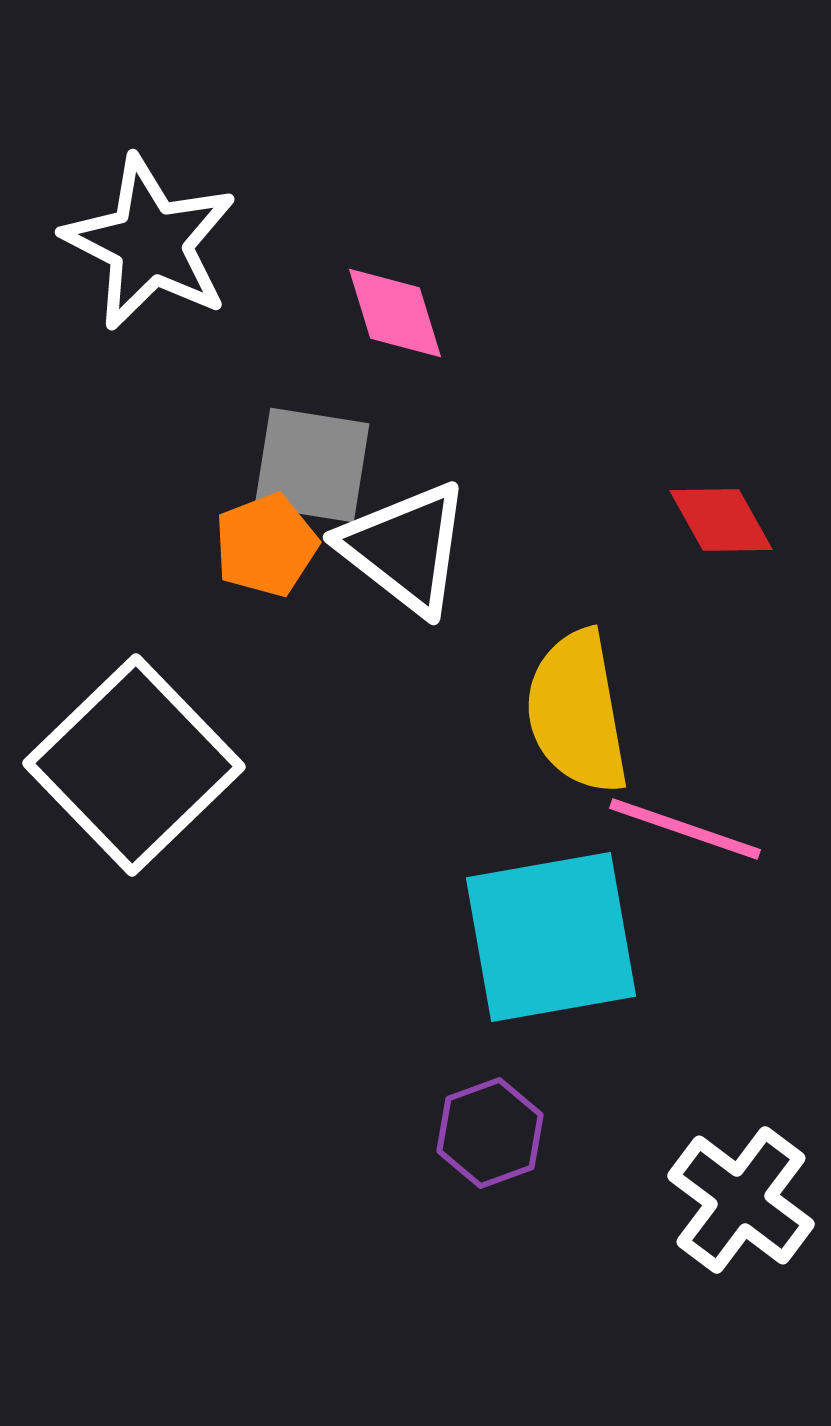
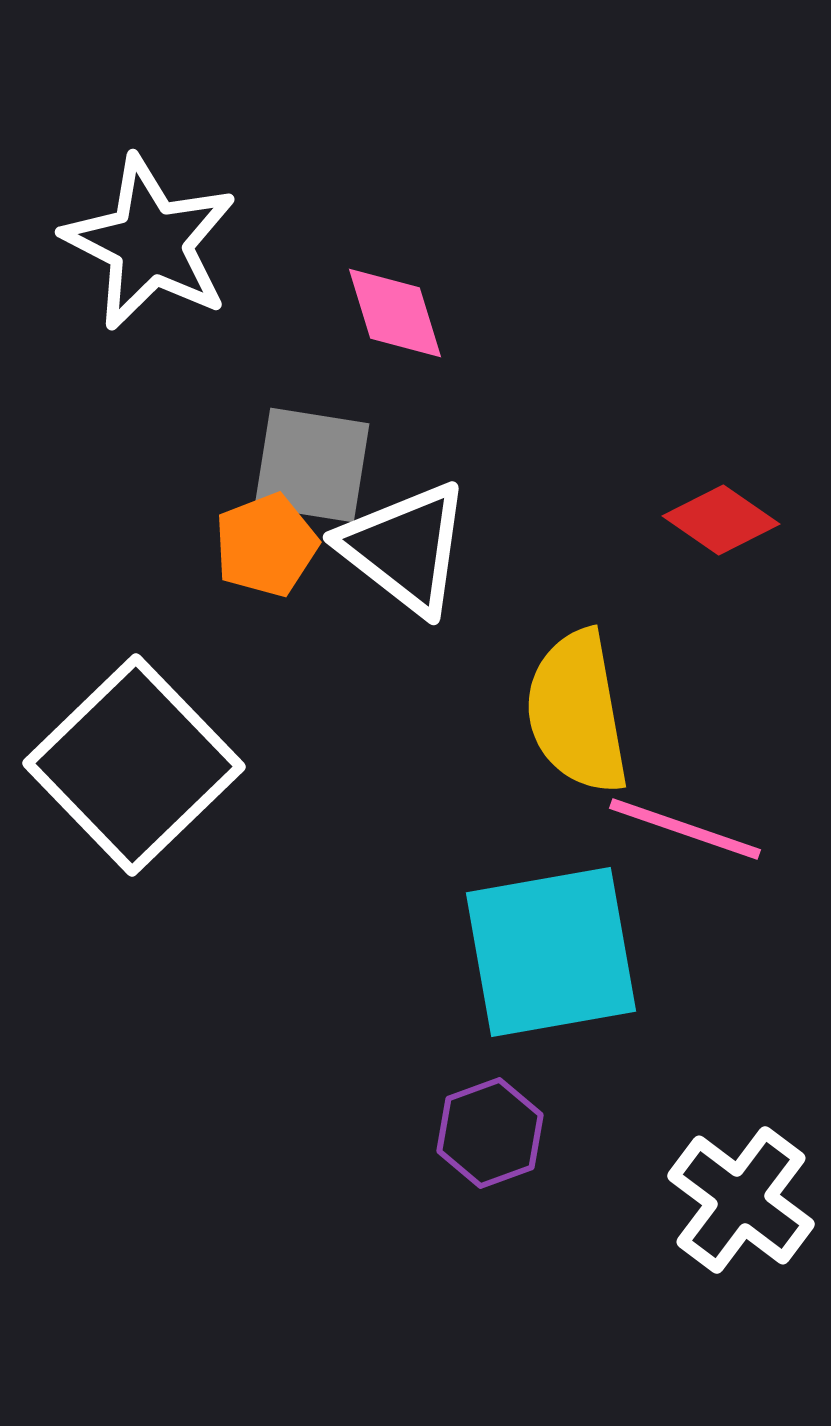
red diamond: rotated 26 degrees counterclockwise
cyan square: moved 15 px down
